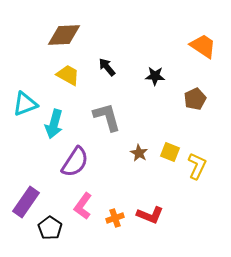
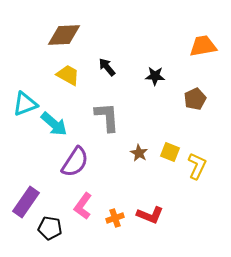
orange trapezoid: rotated 44 degrees counterclockwise
gray L-shape: rotated 12 degrees clockwise
cyan arrow: rotated 64 degrees counterclockwise
black pentagon: rotated 25 degrees counterclockwise
